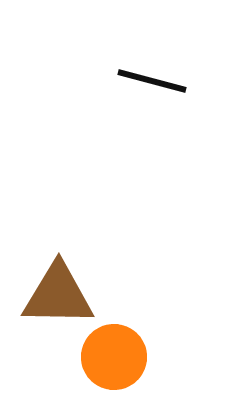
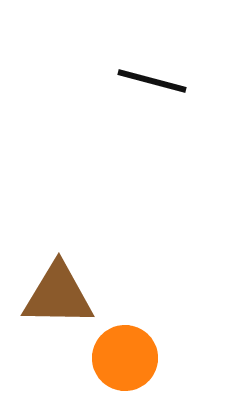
orange circle: moved 11 px right, 1 px down
